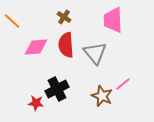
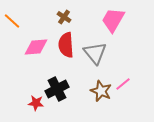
pink trapezoid: rotated 32 degrees clockwise
brown star: moved 1 px left, 5 px up
